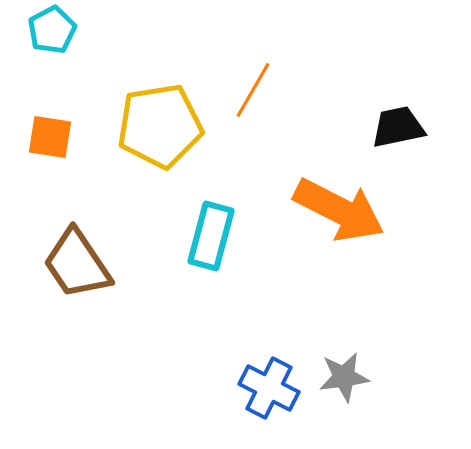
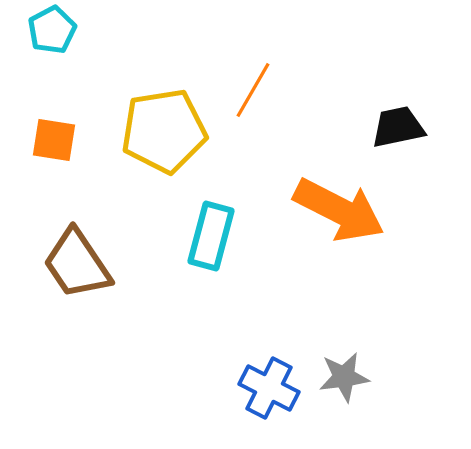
yellow pentagon: moved 4 px right, 5 px down
orange square: moved 4 px right, 3 px down
